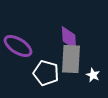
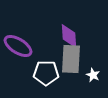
purple diamond: moved 2 px up
white pentagon: rotated 15 degrees counterclockwise
